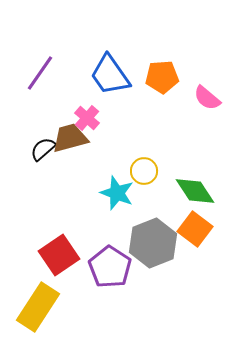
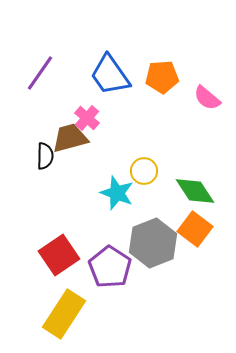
black semicircle: moved 2 px right, 7 px down; rotated 132 degrees clockwise
yellow rectangle: moved 26 px right, 7 px down
